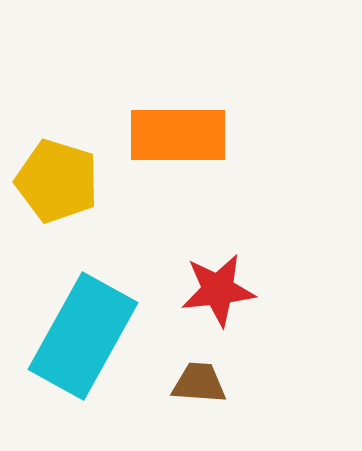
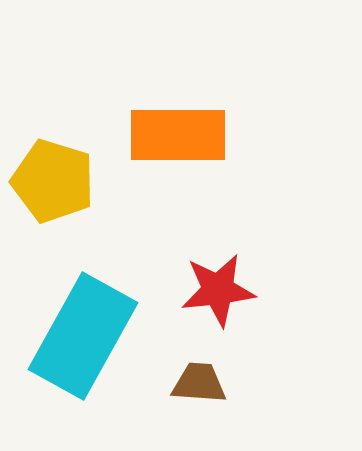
yellow pentagon: moved 4 px left
